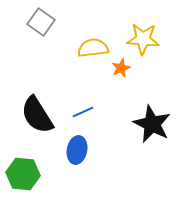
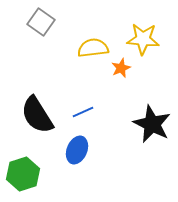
blue ellipse: rotated 12 degrees clockwise
green hexagon: rotated 24 degrees counterclockwise
